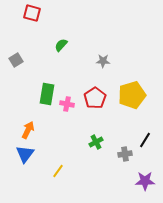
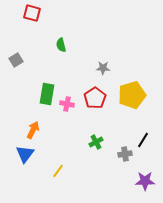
green semicircle: rotated 56 degrees counterclockwise
gray star: moved 7 px down
orange arrow: moved 5 px right
black line: moved 2 px left
